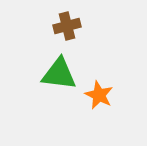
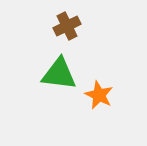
brown cross: rotated 12 degrees counterclockwise
